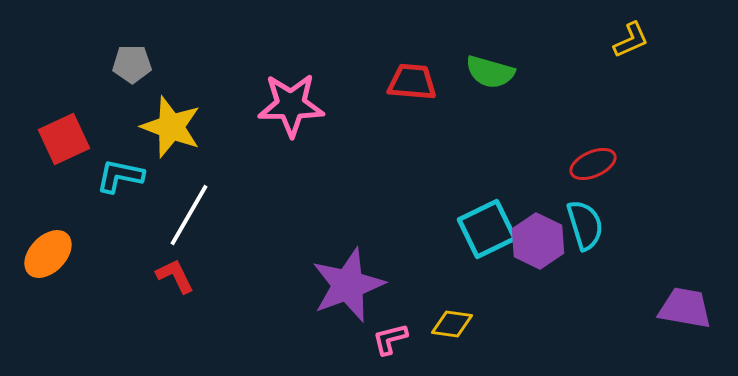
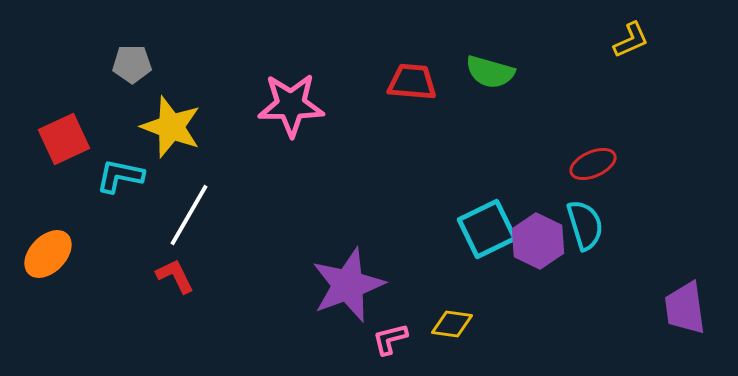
purple trapezoid: rotated 108 degrees counterclockwise
